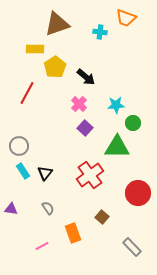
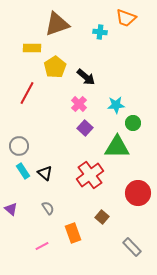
yellow rectangle: moved 3 px left, 1 px up
black triangle: rotated 28 degrees counterclockwise
purple triangle: rotated 32 degrees clockwise
